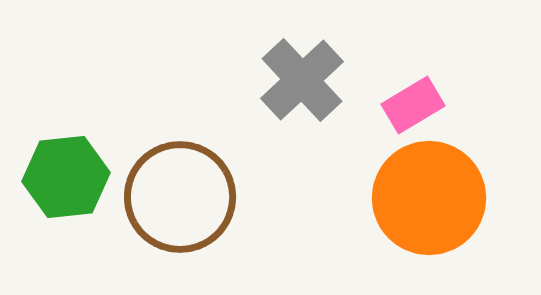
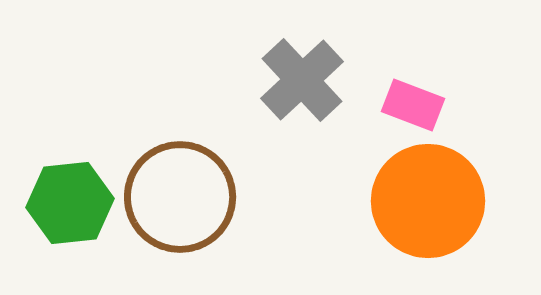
pink rectangle: rotated 52 degrees clockwise
green hexagon: moved 4 px right, 26 px down
orange circle: moved 1 px left, 3 px down
